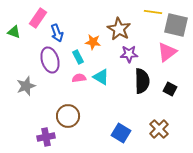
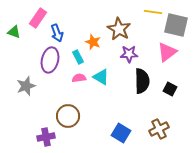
orange star: rotated 14 degrees clockwise
purple ellipse: rotated 30 degrees clockwise
brown cross: rotated 18 degrees clockwise
